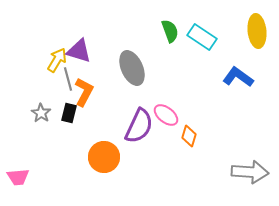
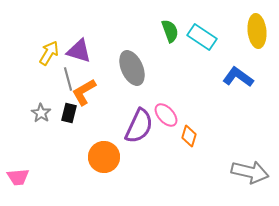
yellow arrow: moved 8 px left, 7 px up
orange L-shape: rotated 148 degrees counterclockwise
pink ellipse: rotated 10 degrees clockwise
gray arrow: rotated 9 degrees clockwise
